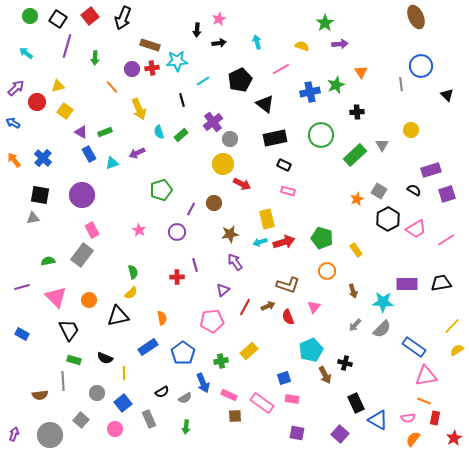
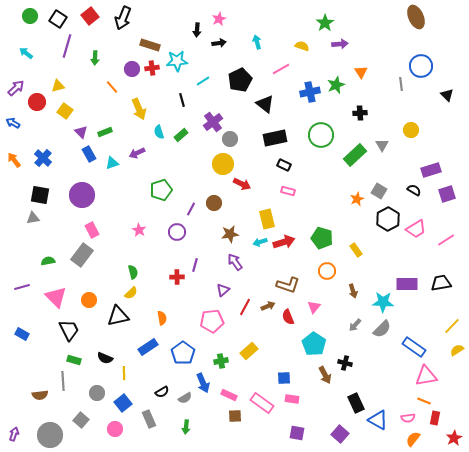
black cross at (357, 112): moved 3 px right, 1 px down
purple triangle at (81, 132): rotated 16 degrees clockwise
purple line at (195, 265): rotated 32 degrees clockwise
cyan pentagon at (311, 350): moved 3 px right, 6 px up; rotated 15 degrees counterclockwise
blue square at (284, 378): rotated 16 degrees clockwise
